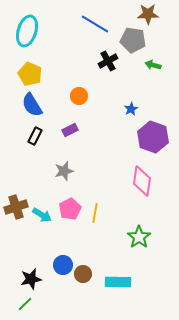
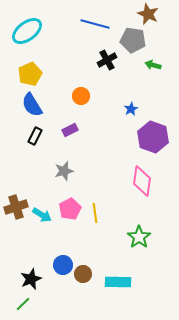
brown star: rotated 25 degrees clockwise
blue line: rotated 16 degrees counterclockwise
cyan ellipse: rotated 36 degrees clockwise
black cross: moved 1 px left, 1 px up
yellow pentagon: rotated 25 degrees clockwise
orange circle: moved 2 px right
yellow line: rotated 18 degrees counterclockwise
black star: rotated 10 degrees counterclockwise
green line: moved 2 px left
